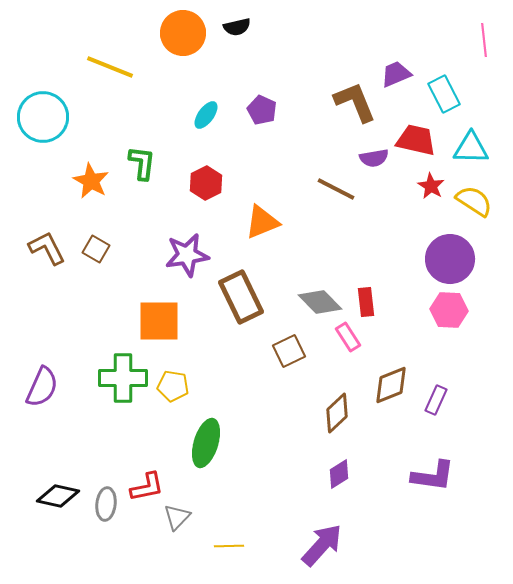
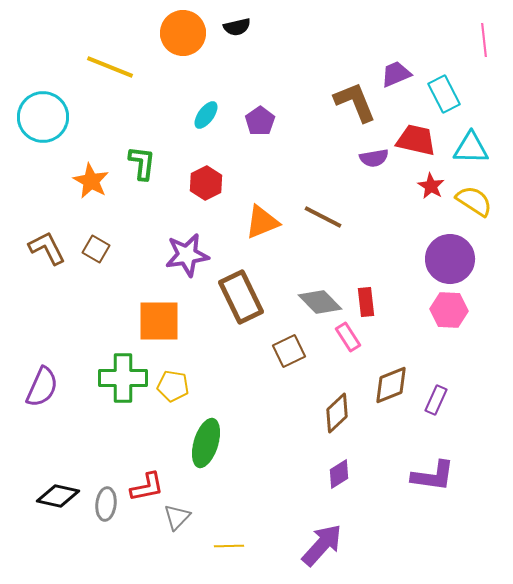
purple pentagon at (262, 110): moved 2 px left, 11 px down; rotated 12 degrees clockwise
brown line at (336, 189): moved 13 px left, 28 px down
